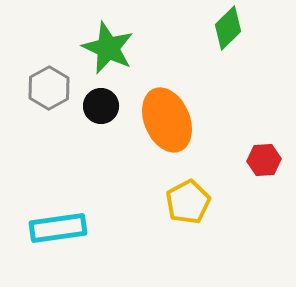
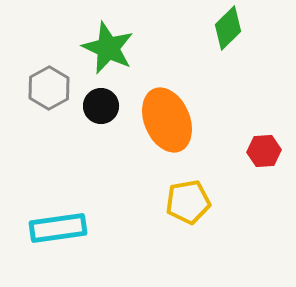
red hexagon: moved 9 px up
yellow pentagon: rotated 18 degrees clockwise
